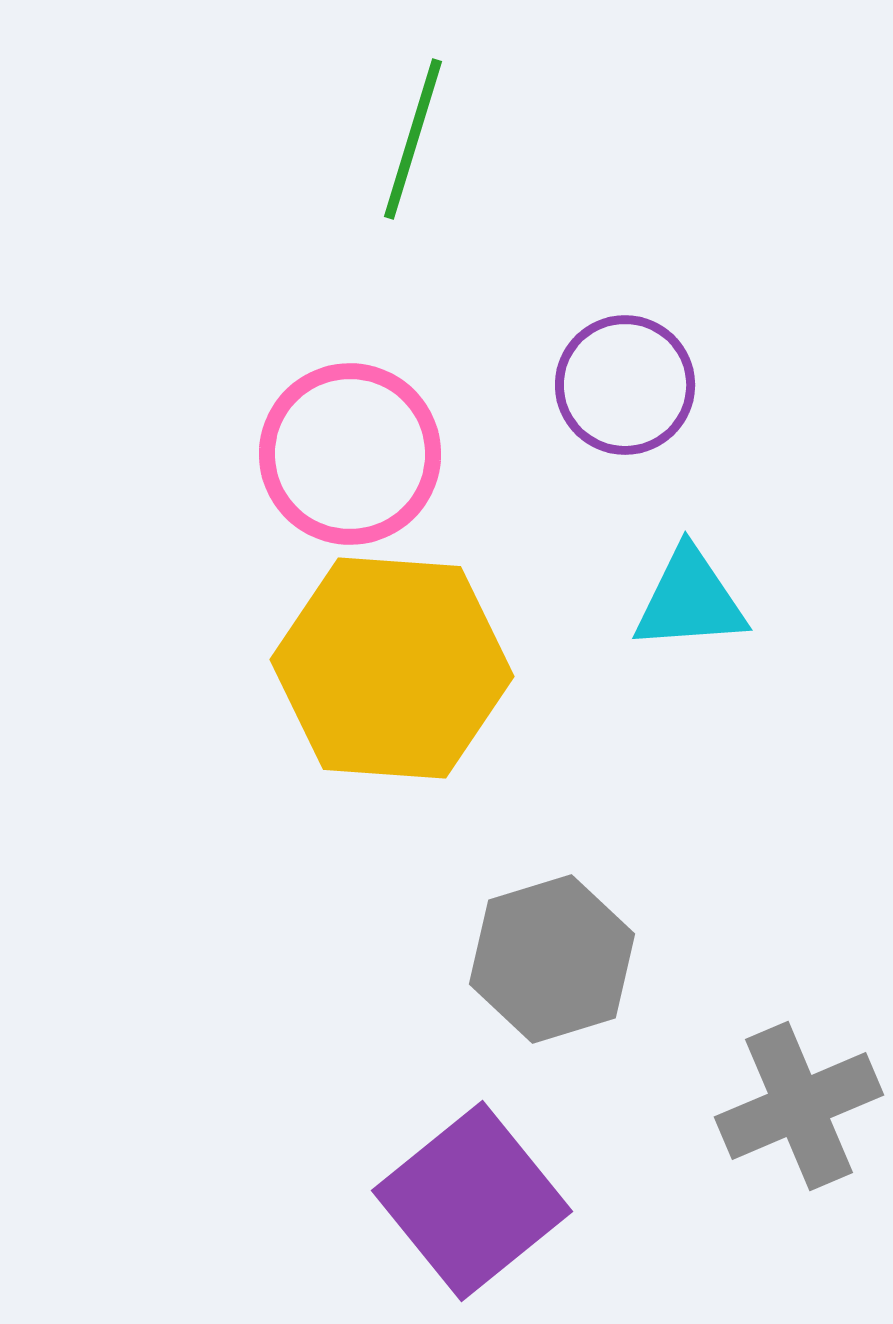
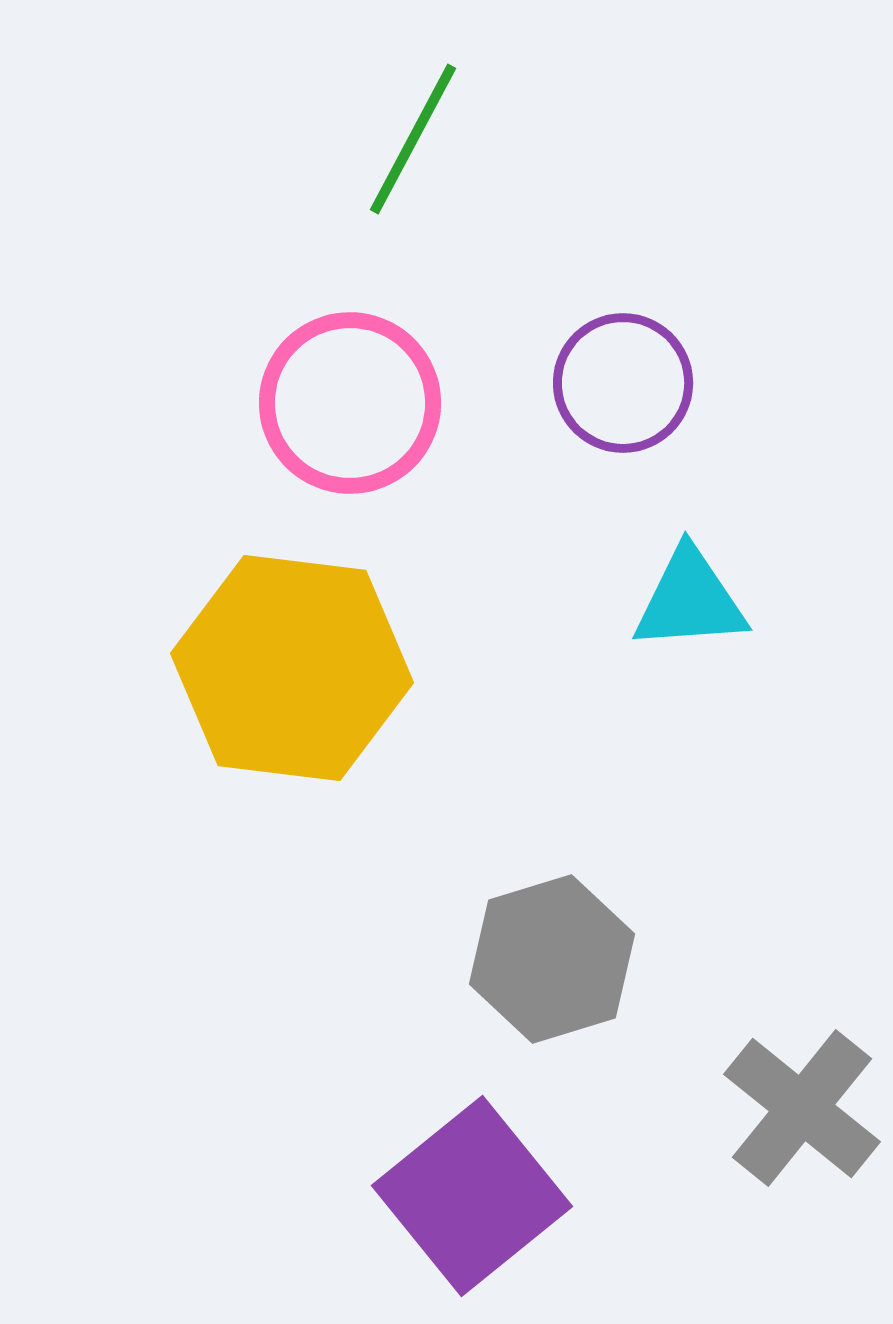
green line: rotated 11 degrees clockwise
purple circle: moved 2 px left, 2 px up
pink circle: moved 51 px up
yellow hexagon: moved 100 px left; rotated 3 degrees clockwise
gray cross: moved 3 px right, 2 px down; rotated 28 degrees counterclockwise
purple square: moved 5 px up
